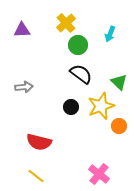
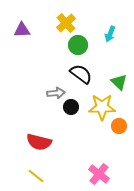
gray arrow: moved 32 px right, 6 px down
yellow star: moved 1 px right, 1 px down; rotated 20 degrees clockwise
